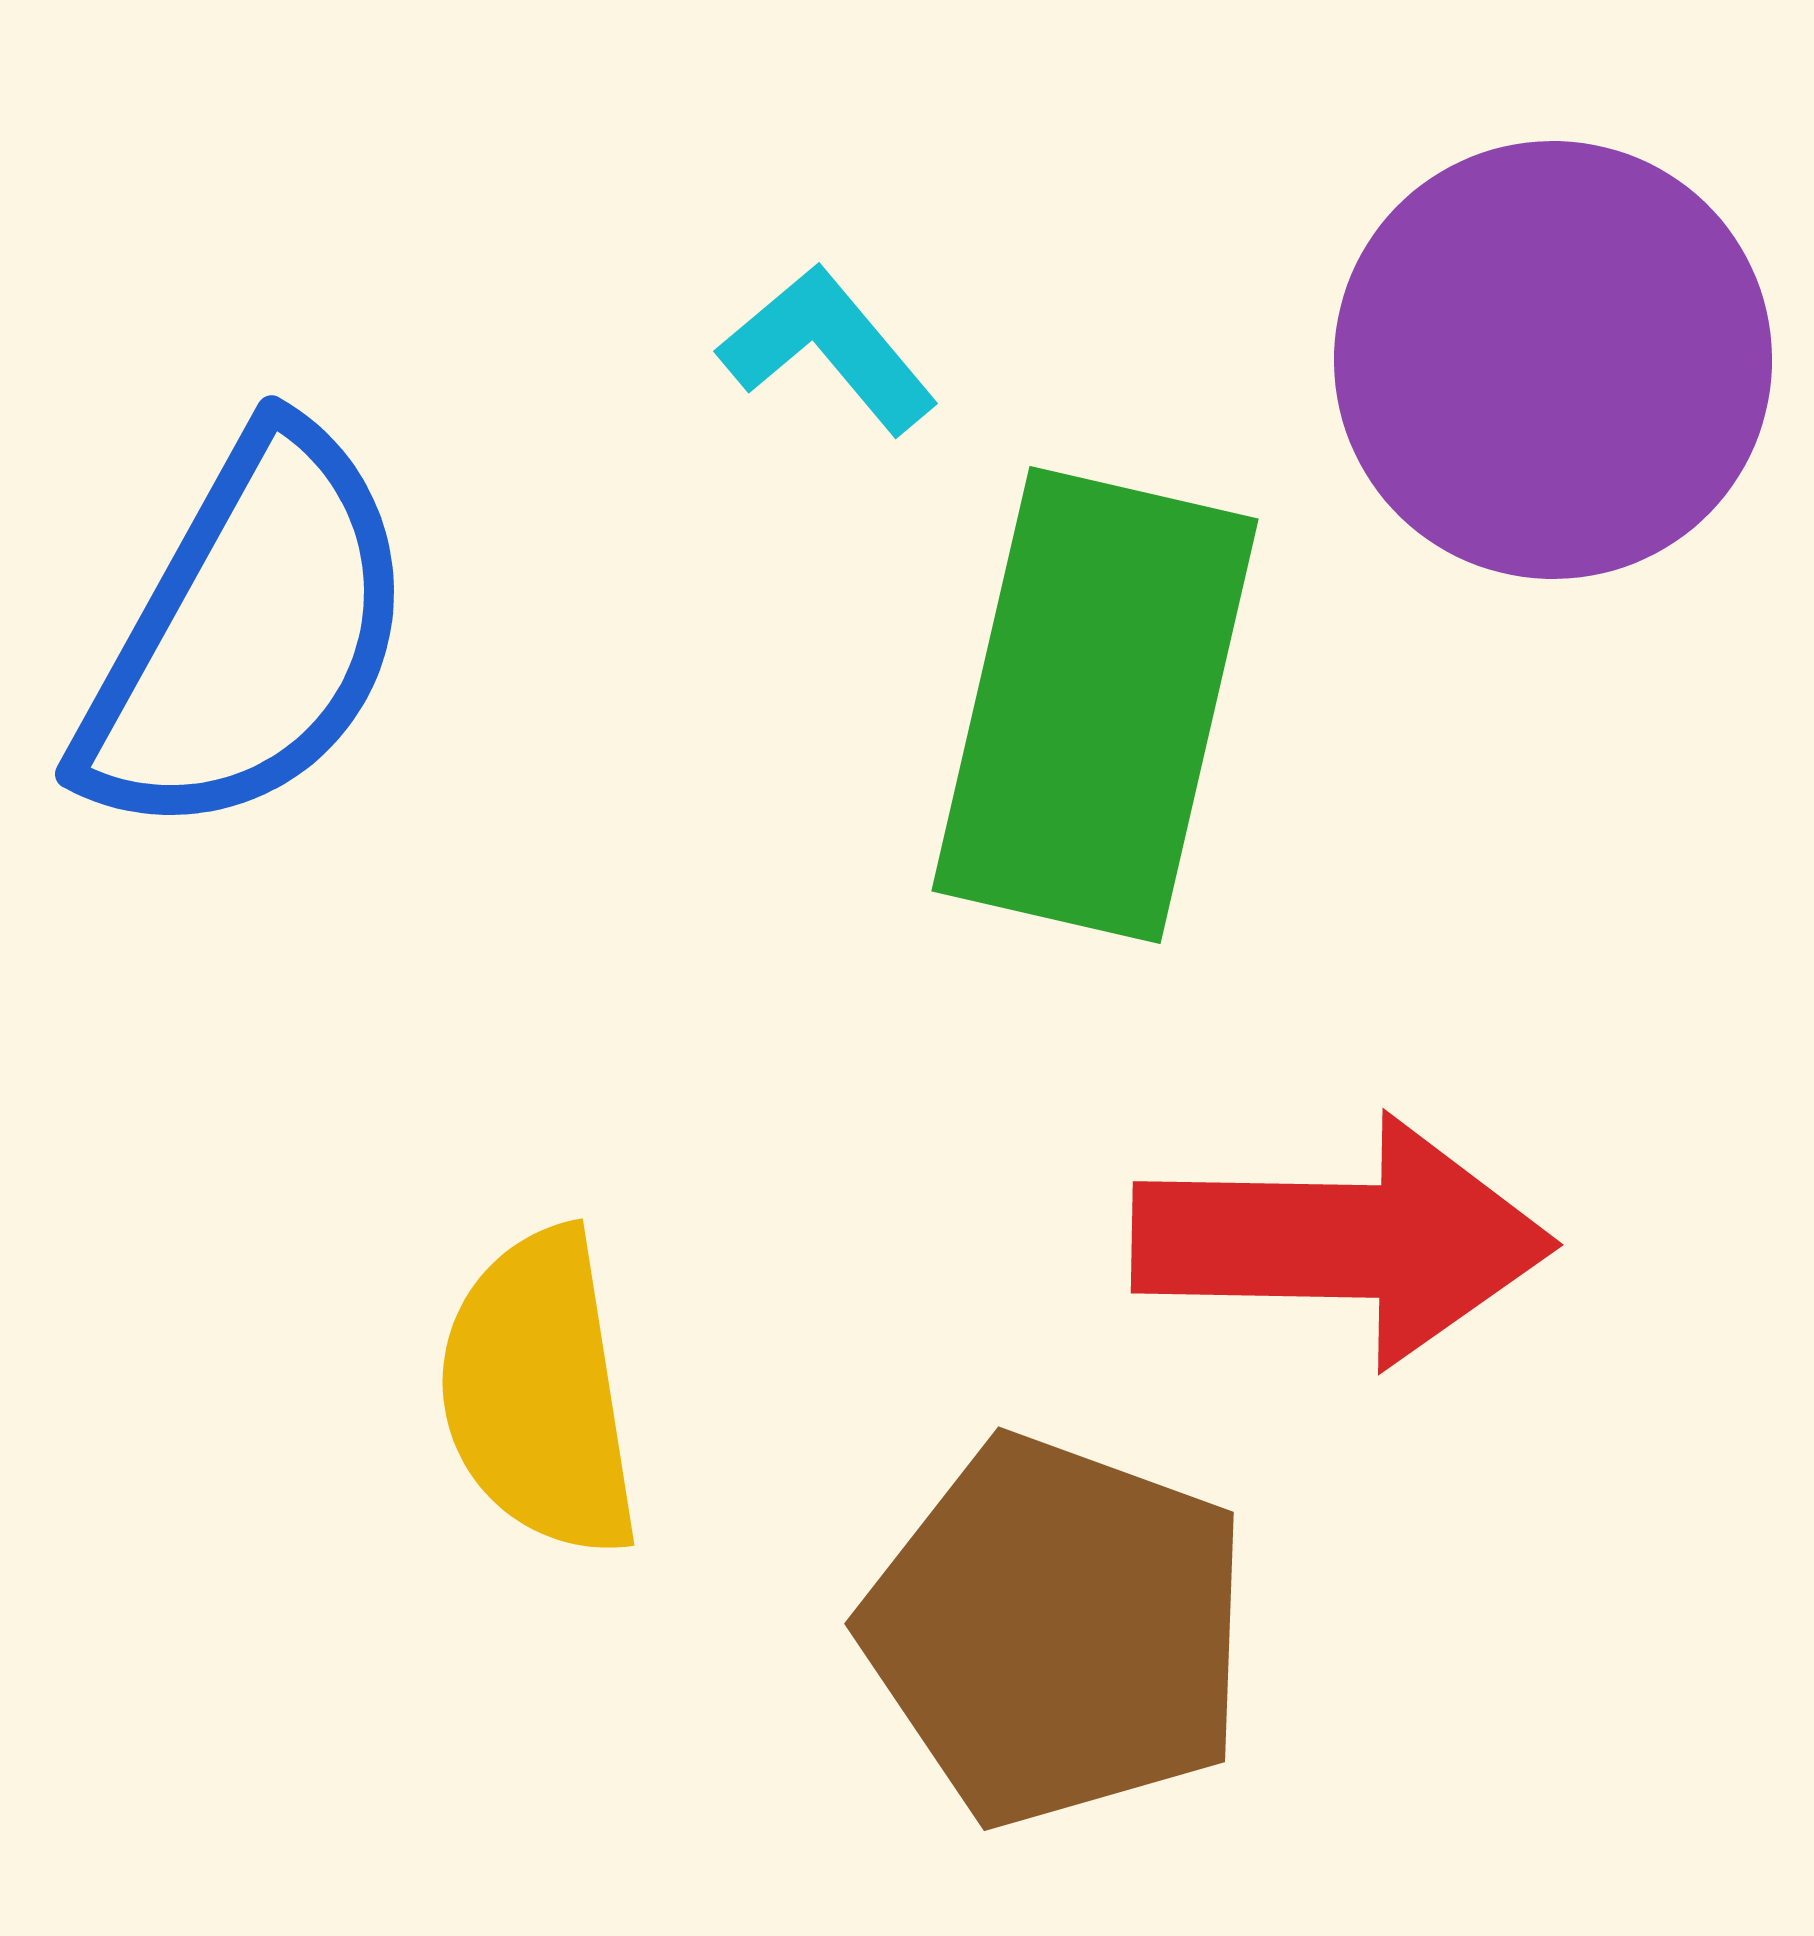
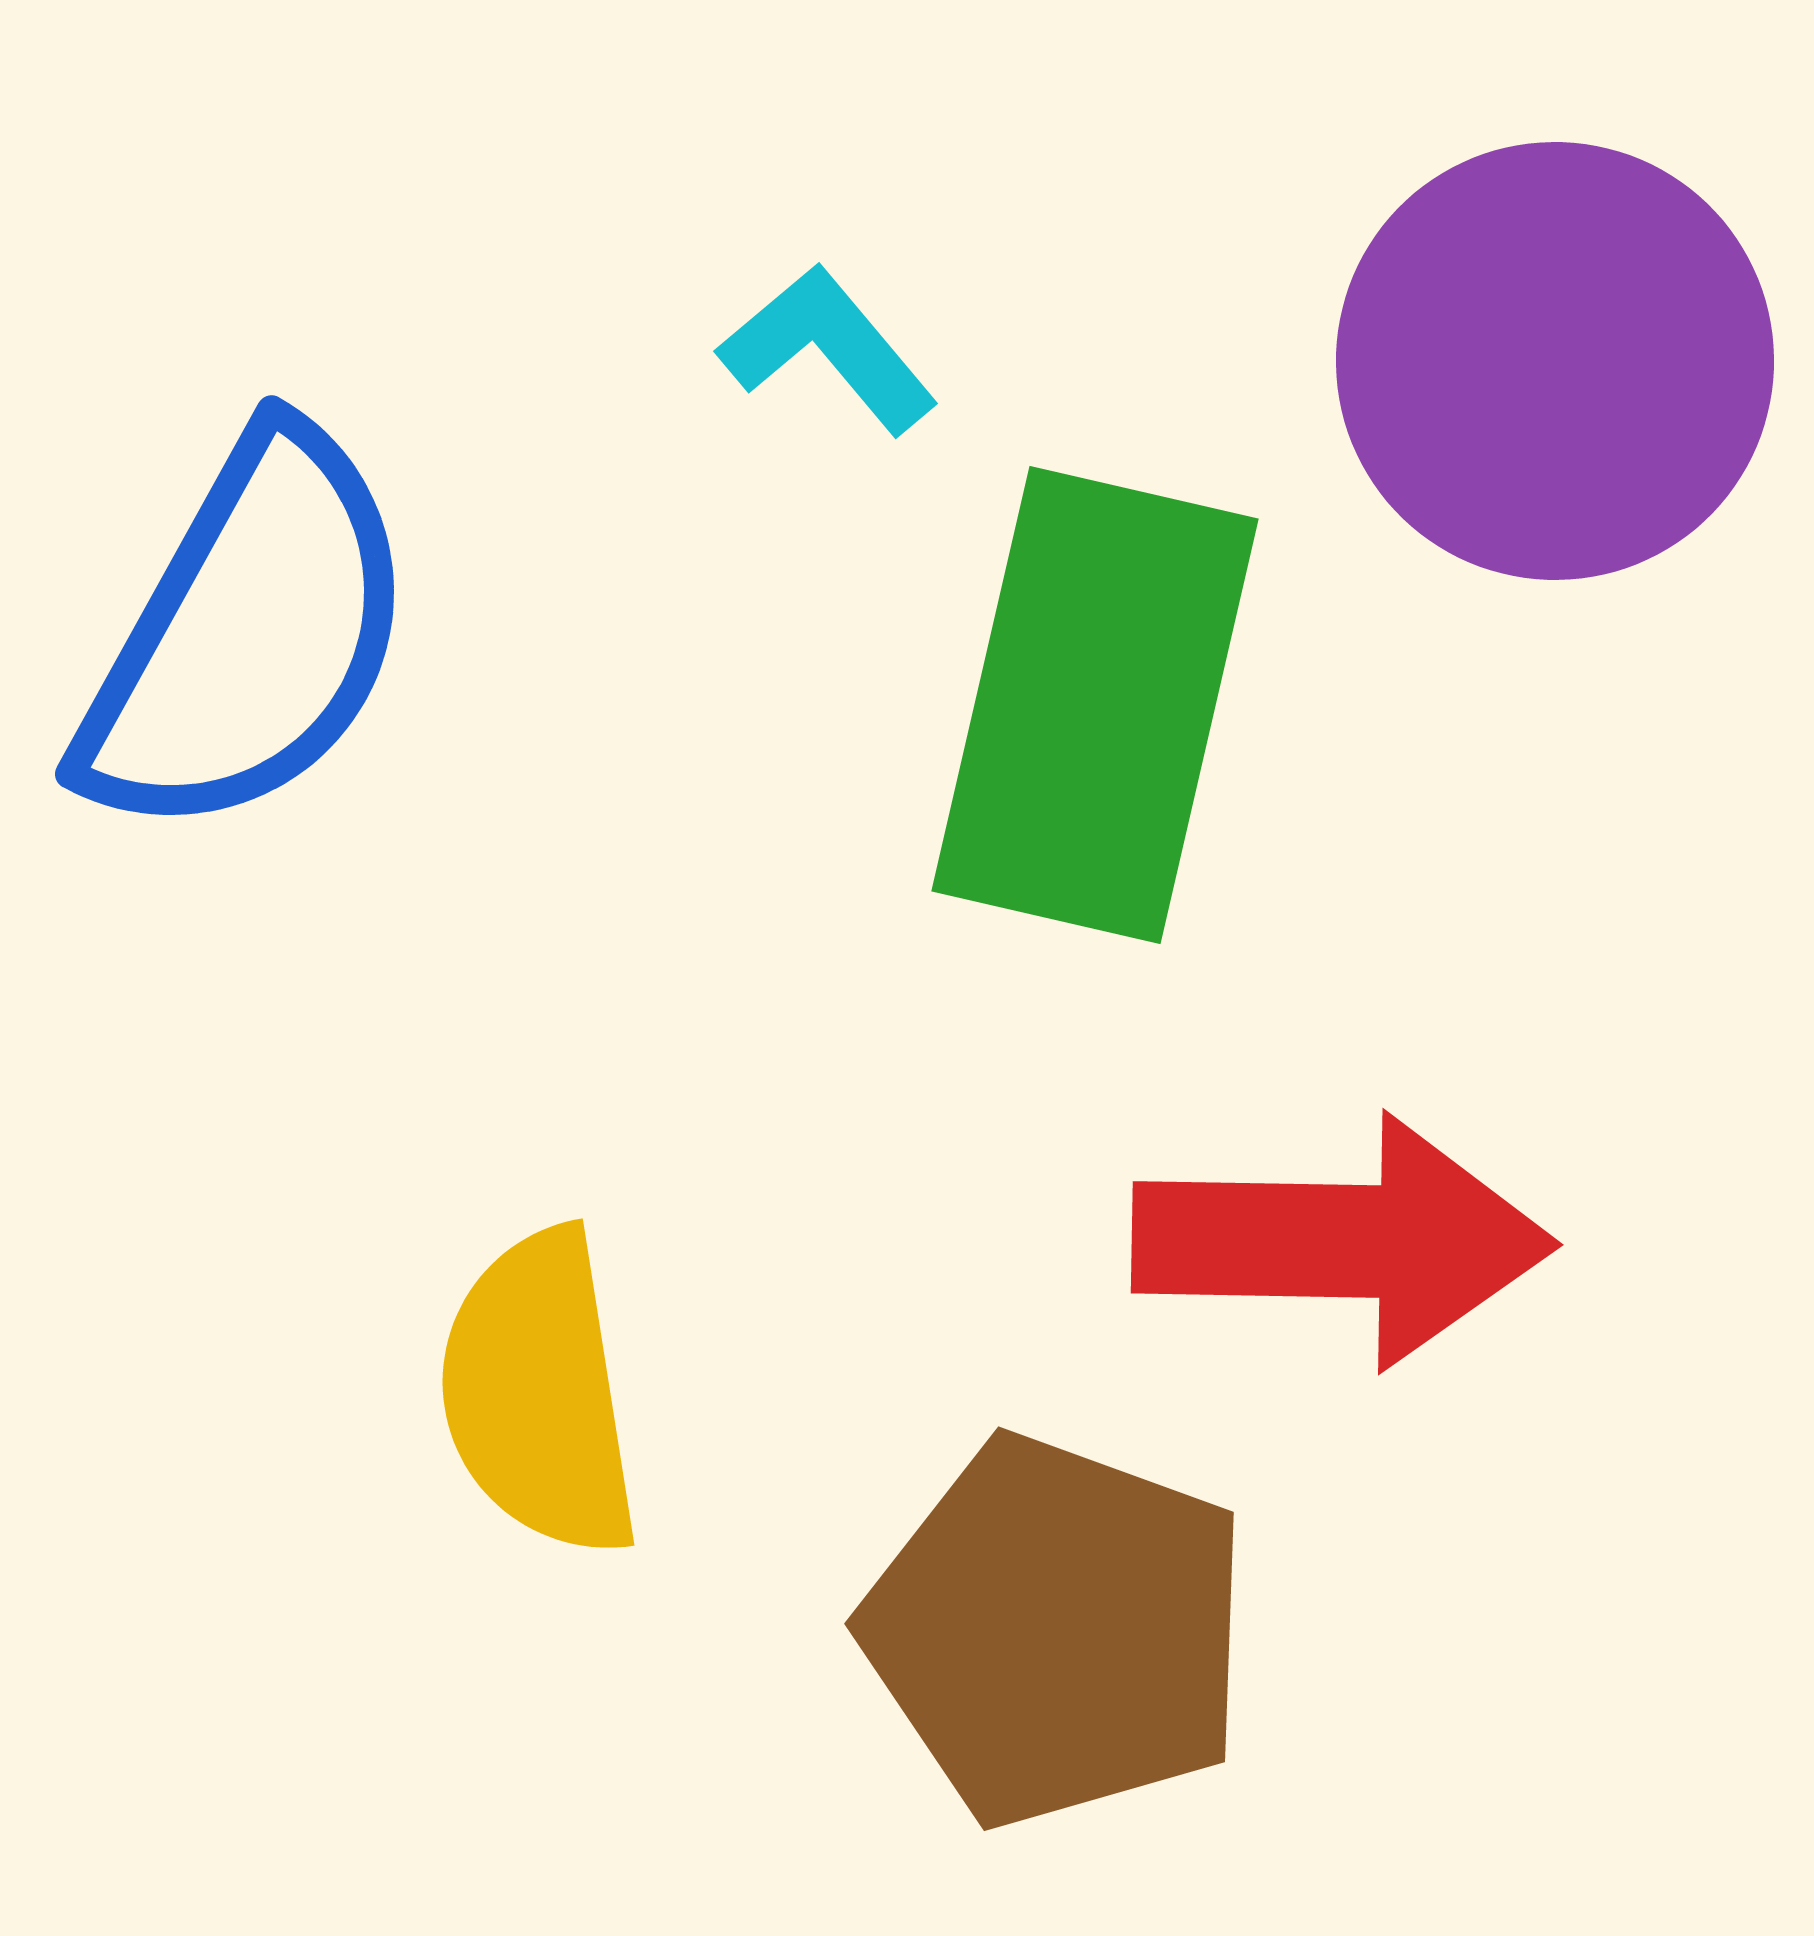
purple circle: moved 2 px right, 1 px down
